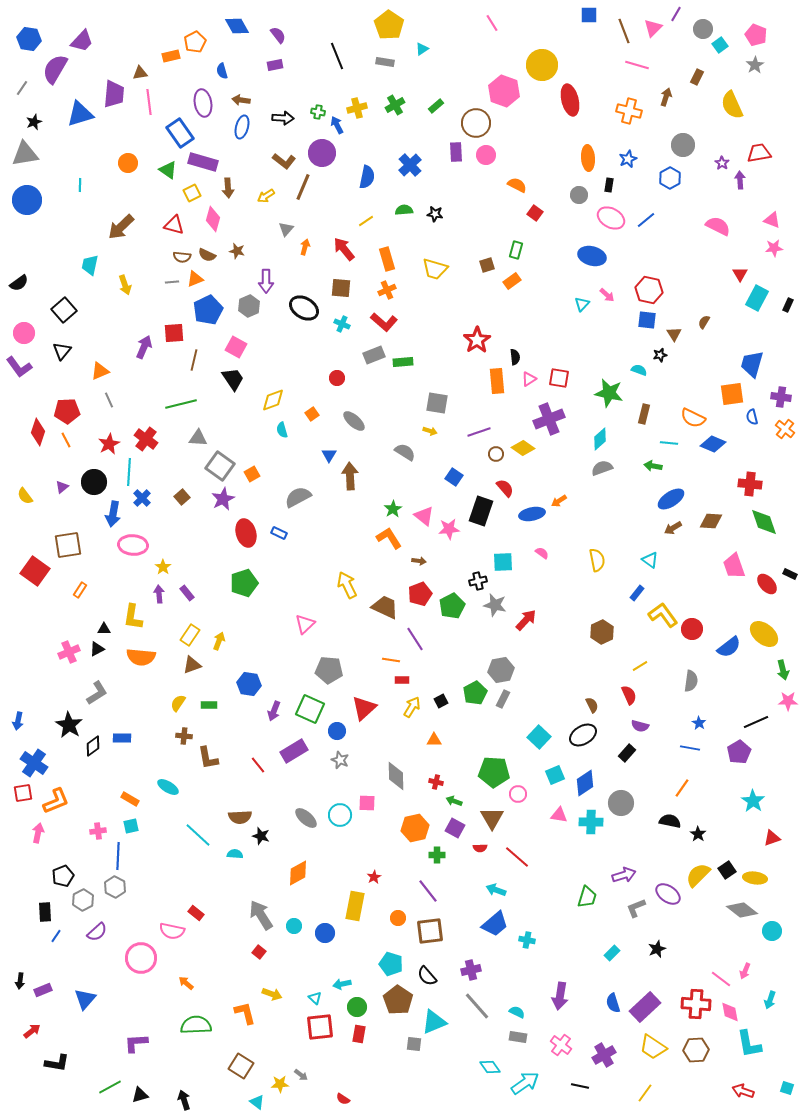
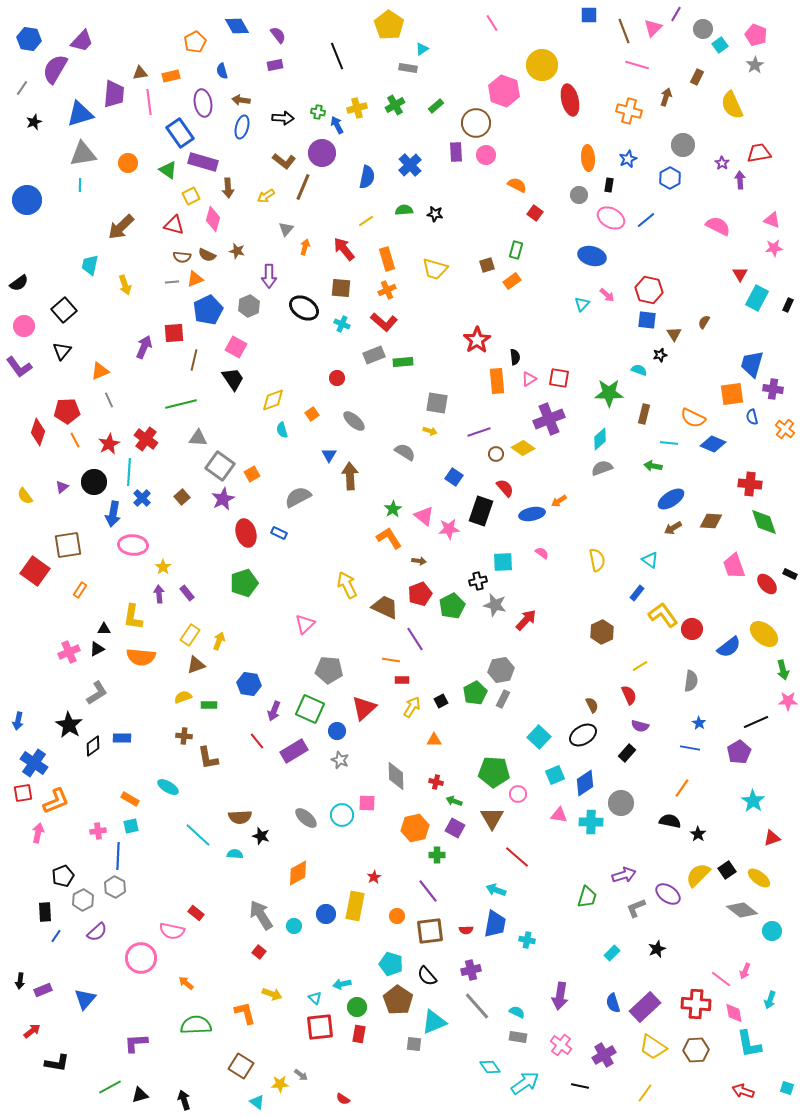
orange rectangle at (171, 56): moved 20 px down
gray rectangle at (385, 62): moved 23 px right, 6 px down
gray triangle at (25, 154): moved 58 px right
yellow square at (192, 193): moved 1 px left, 3 px down
purple arrow at (266, 281): moved 3 px right, 5 px up
pink circle at (24, 333): moved 7 px up
green star at (609, 393): rotated 12 degrees counterclockwise
purple cross at (781, 397): moved 8 px left, 8 px up
orange line at (66, 440): moved 9 px right
brown triangle at (192, 665): moved 4 px right
yellow semicircle at (178, 703): moved 5 px right, 6 px up; rotated 36 degrees clockwise
red line at (258, 765): moved 1 px left, 24 px up
cyan circle at (340, 815): moved 2 px right
red semicircle at (480, 848): moved 14 px left, 82 px down
yellow ellipse at (755, 878): moved 4 px right; rotated 30 degrees clockwise
orange circle at (398, 918): moved 1 px left, 2 px up
blue trapezoid at (495, 924): rotated 40 degrees counterclockwise
blue circle at (325, 933): moved 1 px right, 19 px up
pink diamond at (730, 1012): moved 4 px right, 1 px down
